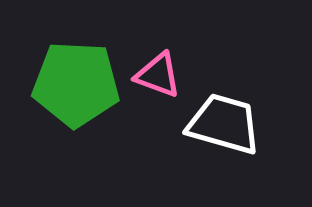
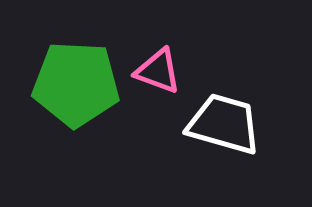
pink triangle: moved 4 px up
